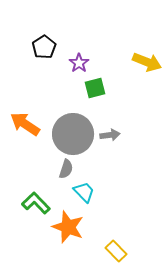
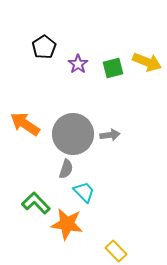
purple star: moved 1 px left, 1 px down
green square: moved 18 px right, 20 px up
orange star: moved 1 px left, 3 px up; rotated 12 degrees counterclockwise
